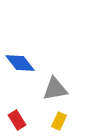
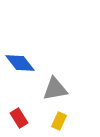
red rectangle: moved 2 px right, 2 px up
